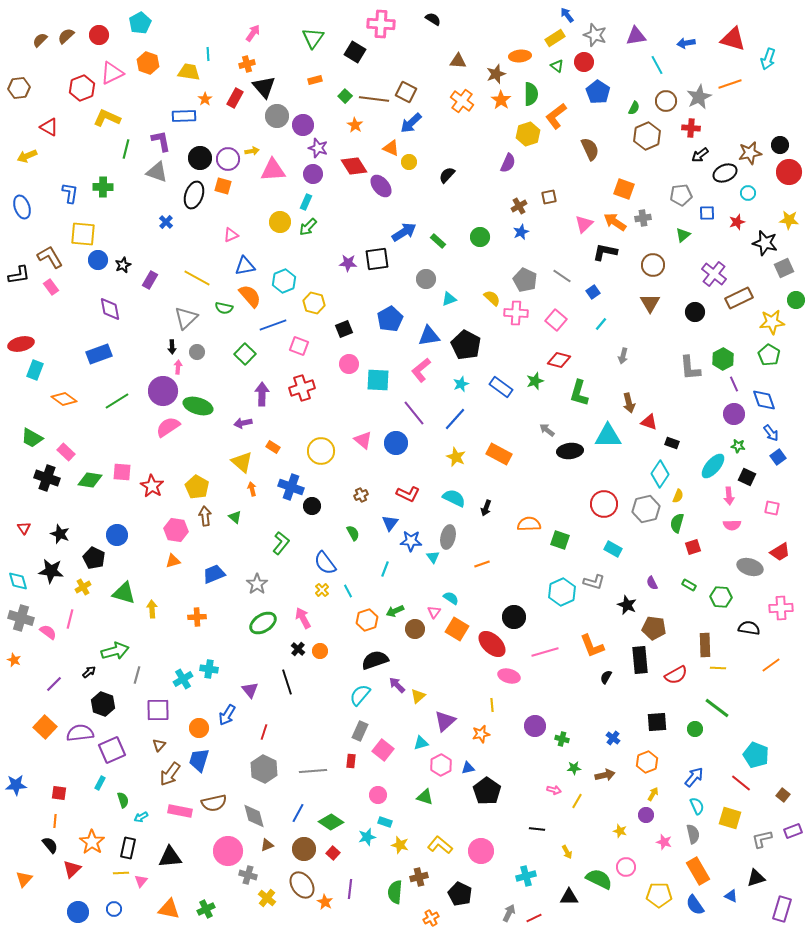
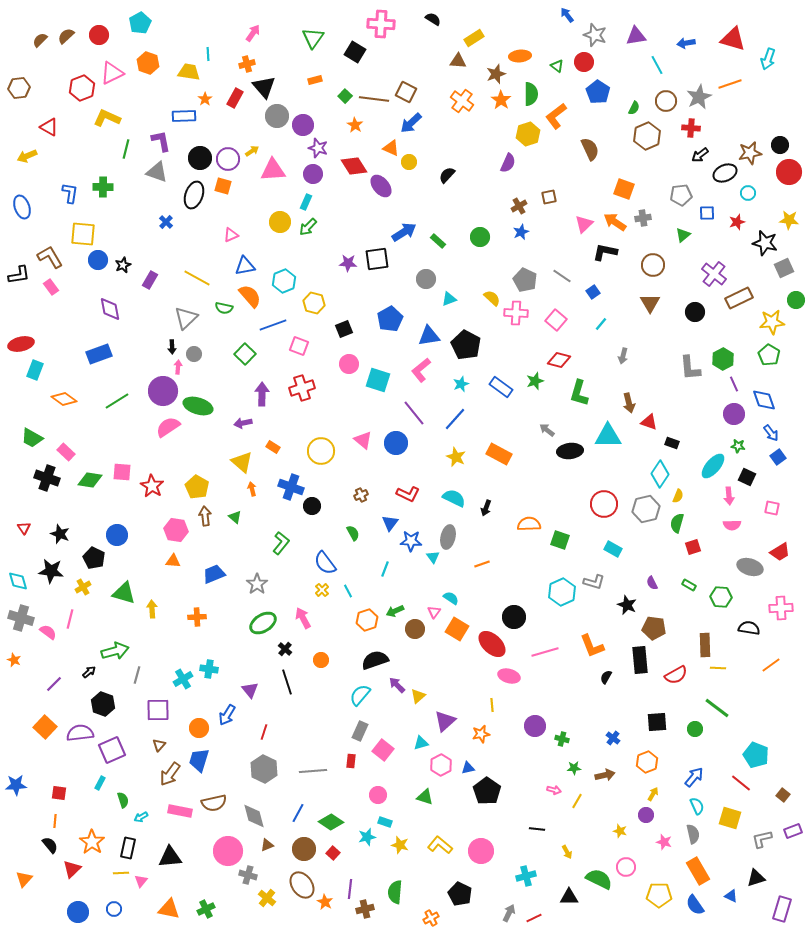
yellow rectangle at (555, 38): moved 81 px left
yellow arrow at (252, 151): rotated 24 degrees counterclockwise
gray circle at (197, 352): moved 3 px left, 2 px down
cyan square at (378, 380): rotated 15 degrees clockwise
orange triangle at (173, 561): rotated 21 degrees clockwise
black cross at (298, 649): moved 13 px left
orange circle at (320, 651): moved 1 px right, 9 px down
brown cross at (419, 877): moved 54 px left, 32 px down
